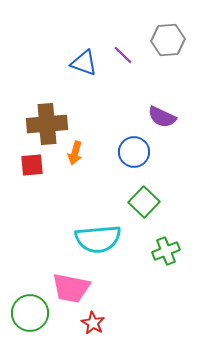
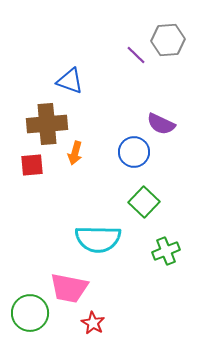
purple line: moved 13 px right
blue triangle: moved 14 px left, 18 px down
purple semicircle: moved 1 px left, 7 px down
cyan semicircle: rotated 6 degrees clockwise
pink trapezoid: moved 2 px left
